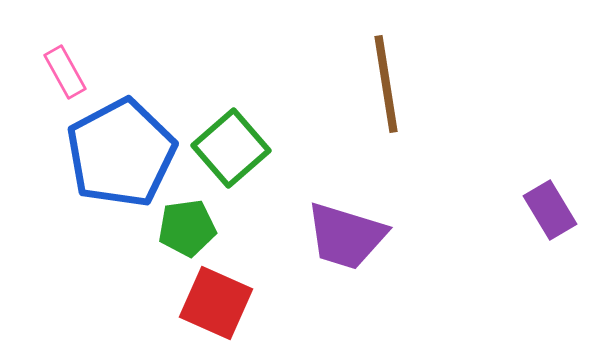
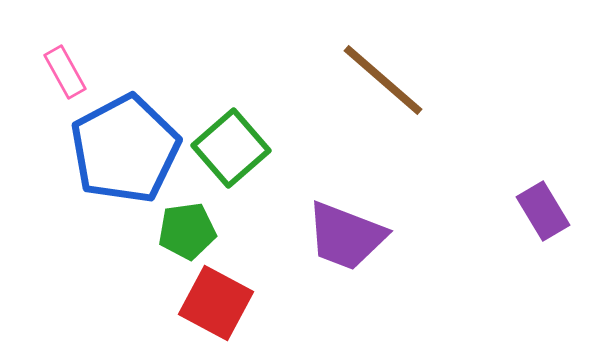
brown line: moved 3 px left, 4 px up; rotated 40 degrees counterclockwise
blue pentagon: moved 4 px right, 4 px up
purple rectangle: moved 7 px left, 1 px down
green pentagon: moved 3 px down
purple trapezoid: rotated 4 degrees clockwise
red square: rotated 4 degrees clockwise
